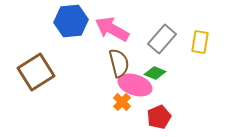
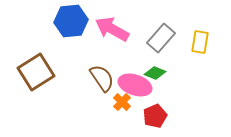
gray rectangle: moved 1 px left, 1 px up
brown semicircle: moved 17 px left, 15 px down; rotated 20 degrees counterclockwise
red pentagon: moved 4 px left, 1 px up
